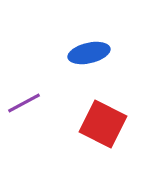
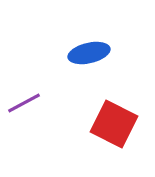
red square: moved 11 px right
